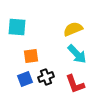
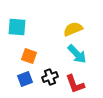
orange square: moved 2 px left; rotated 28 degrees clockwise
black cross: moved 4 px right
